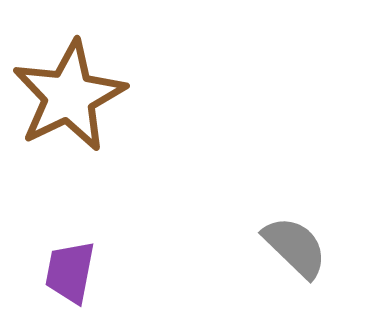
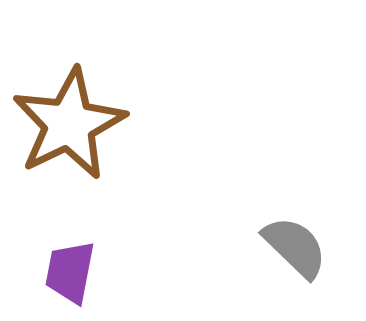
brown star: moved 28 px down
